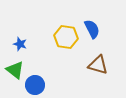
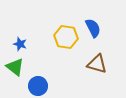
blue semicircle: moved 1 px right, 1 px up
brown triangle: moved 1 px left, 1 px up
green triangle: moved 3 px up
blue circle: moved 3 px right, 1 px down
